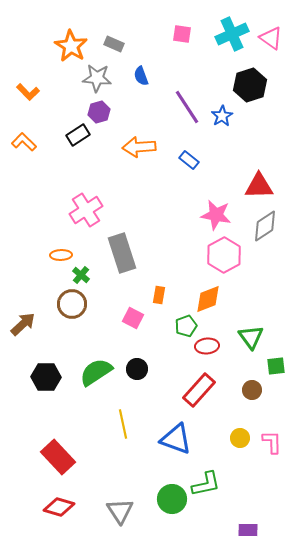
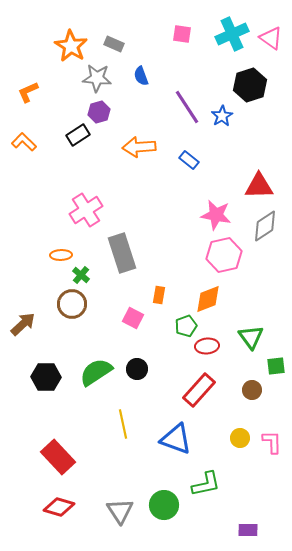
orange L-shape at (28, 92): rotated 110 degrees clockwise
pink hexagon at (224, 255): rotated 16 degrees clockwise
green circle at (172, 499): moved 8 px left, 6 px down
